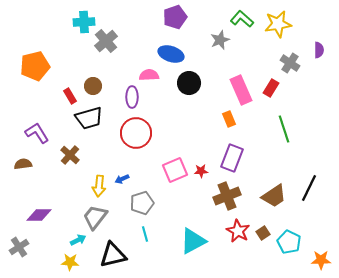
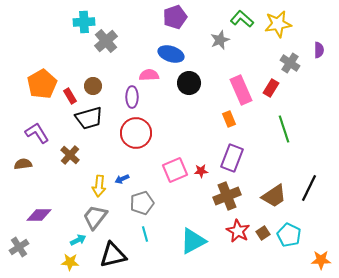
orange pentagon at (35, 66): moved 7 px right, 18 px down; rotated 16 degrees counterclockwise
cyan pentagon at (289, 242): moved 7 px up
